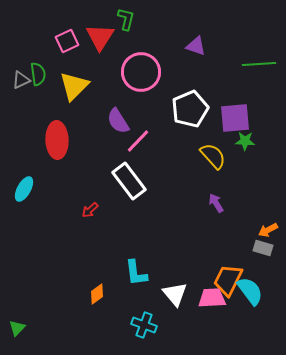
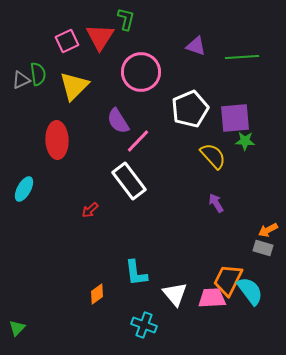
green line: moved 17 px left, 7 px up
